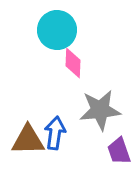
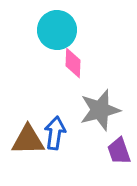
gray star: rotated 9 degrees counterclockwise
